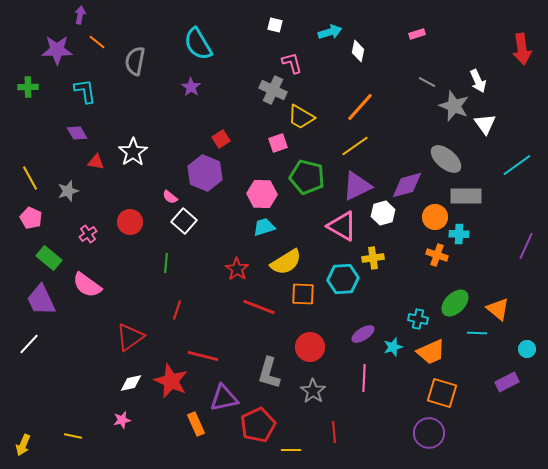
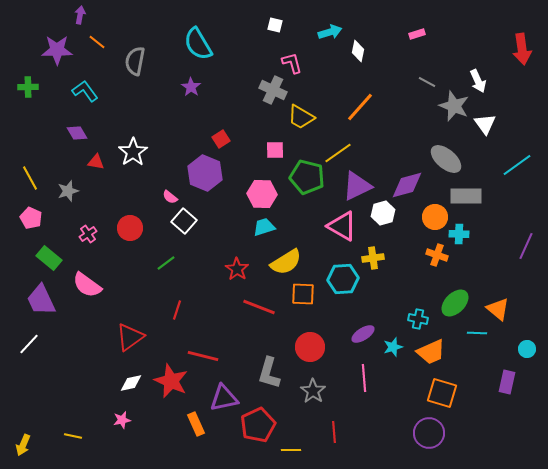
cyan L-shape at (85, 91): rotated 28 degrees counterclockwise
pink square at (278, 143): moved 3 px left, 7 px down; rotated 18 degrees clockwise
yellow line at (355, 146): moved 17 px left, 7 px down
red circle at (130, 222): moved 6 px down
green line at (166, 263): rotated 48 degrees clockwise
pink line at (364, 378): rotated 8 degrees counterclockwise
purple rectangle at (507, 382): rotated 50 degrees counterclockwise
